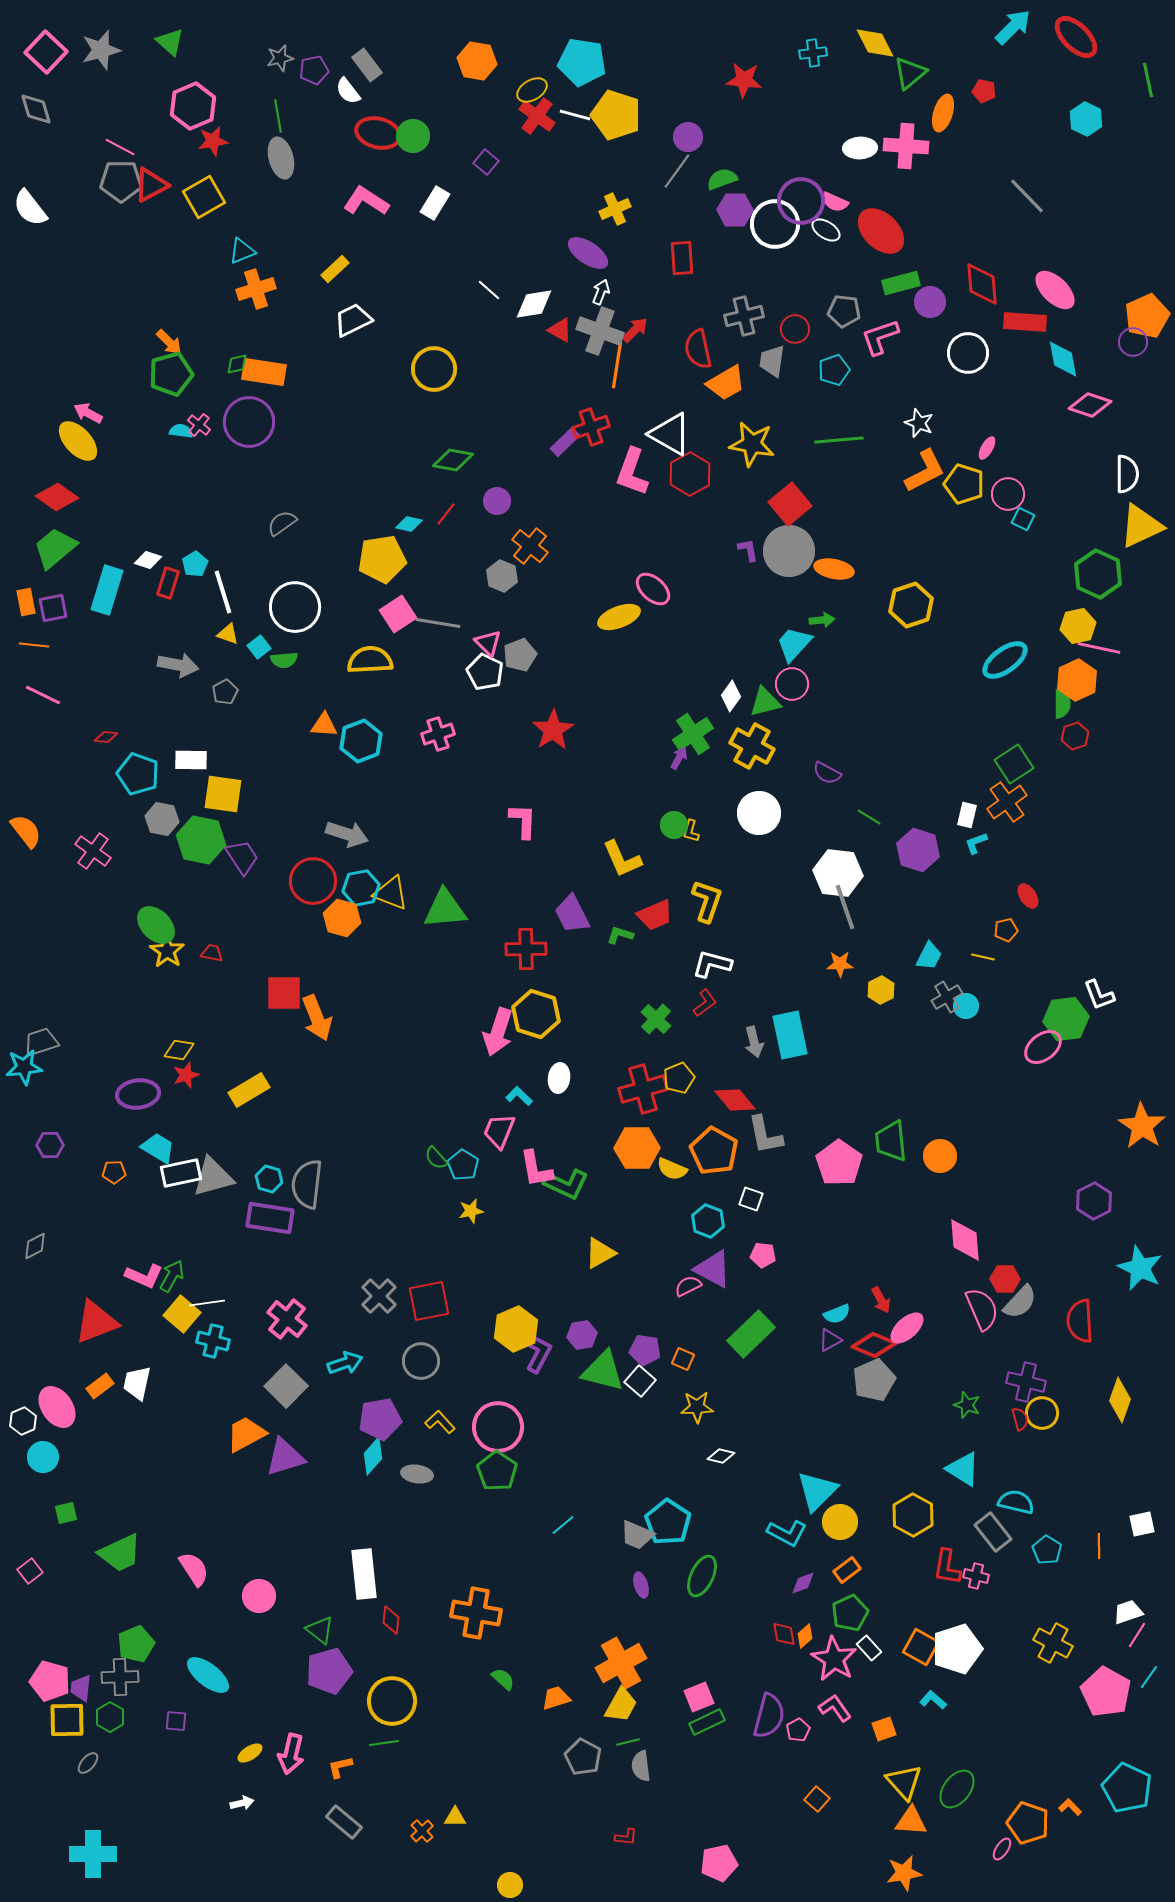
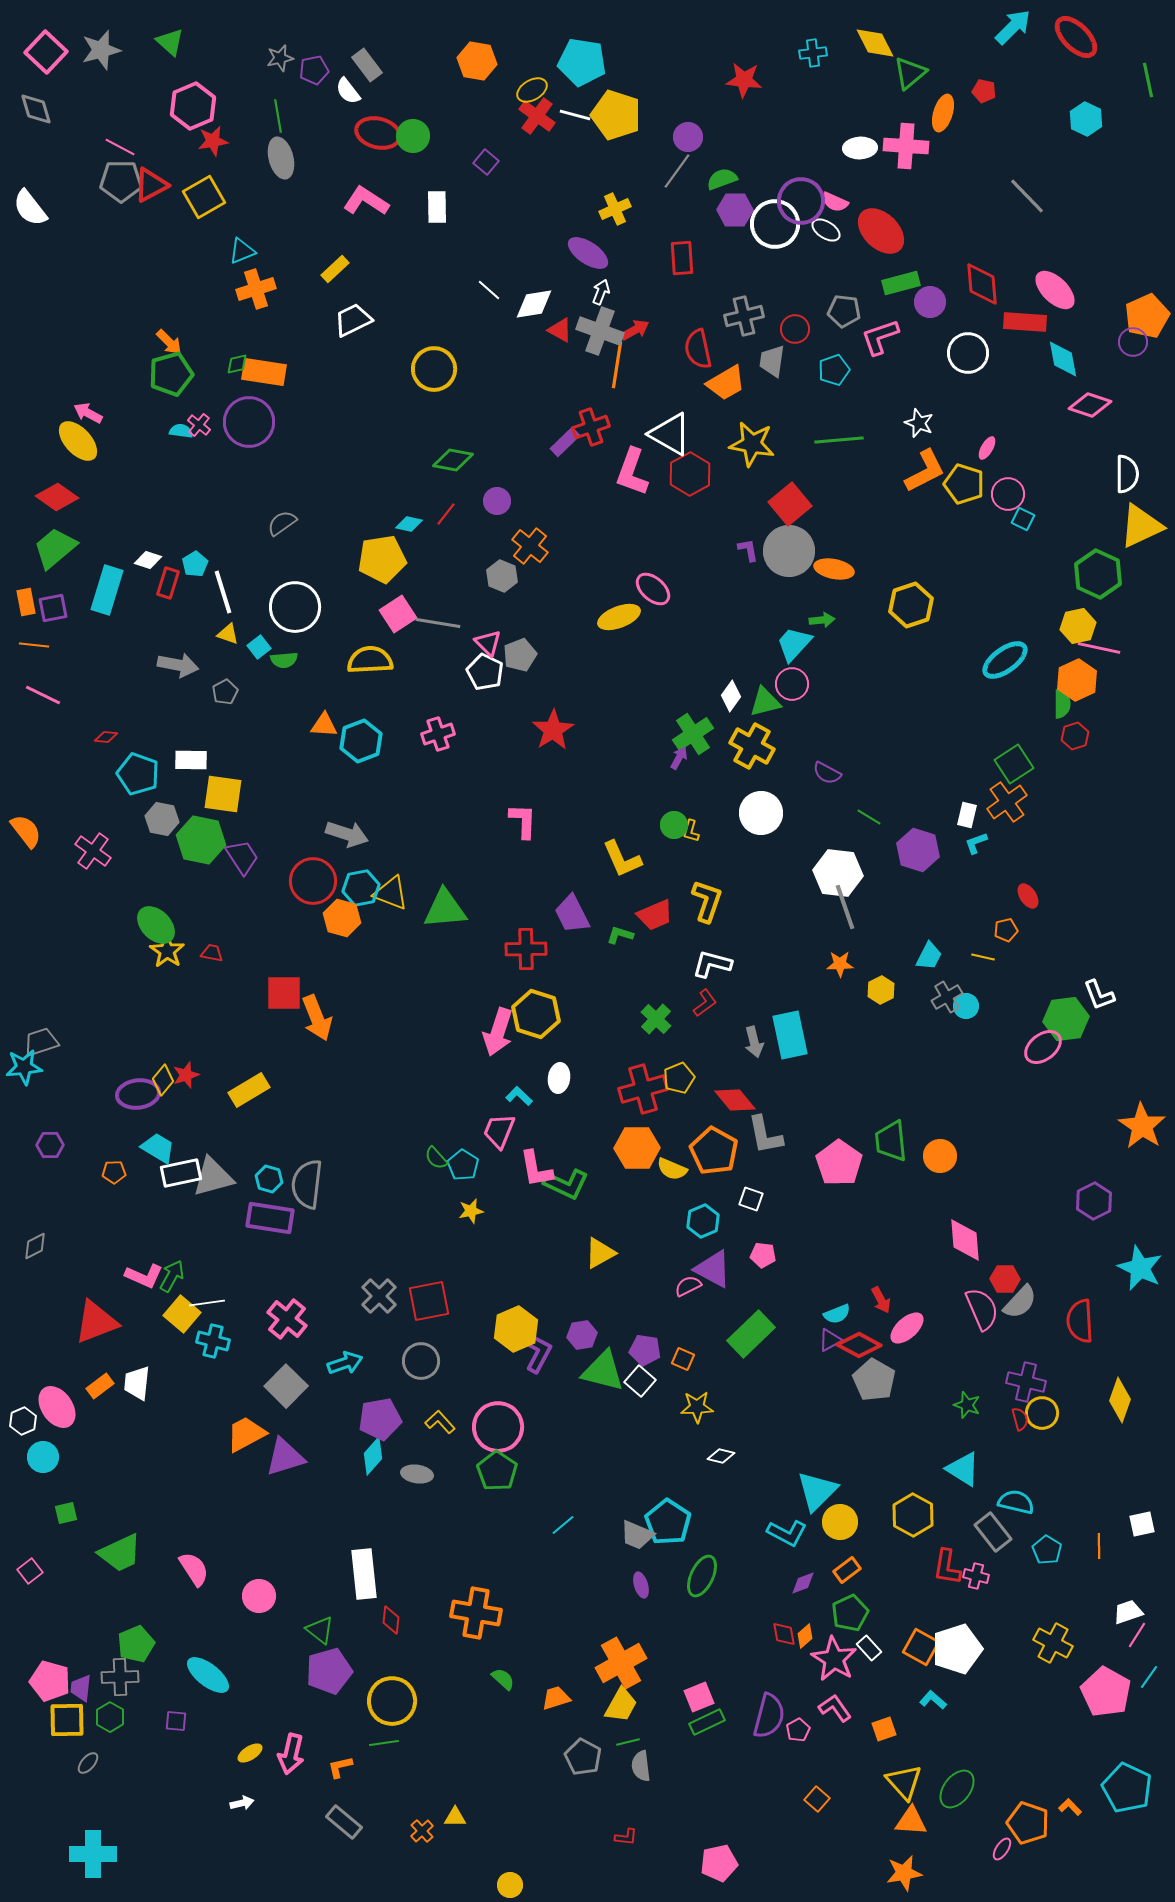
white rectangle at (435, 203): moved 2 px right, 4 px down; rotated 32 degrees counterclockwise
red arrow at (635, 330): rotated 16 degrees clockwise
white circle at (759, 813): moved 2 px right
yellow diamond at (179, 1050): moved 16 px left, 30 px down; rotated 60 degrees counterclockwise
cyan hexagon at (708, 1221): moved 5 px left; rotated 16 degrees clockwise
red diamond at (874, 1345): moved 15 px left; rotated 6 degrees clockwise
gray pentagon at (874, 1380): rotated 18 degrees counterclockwise
white trapezoid at (137, 1383): rotated 6 degrees counterclockwise
